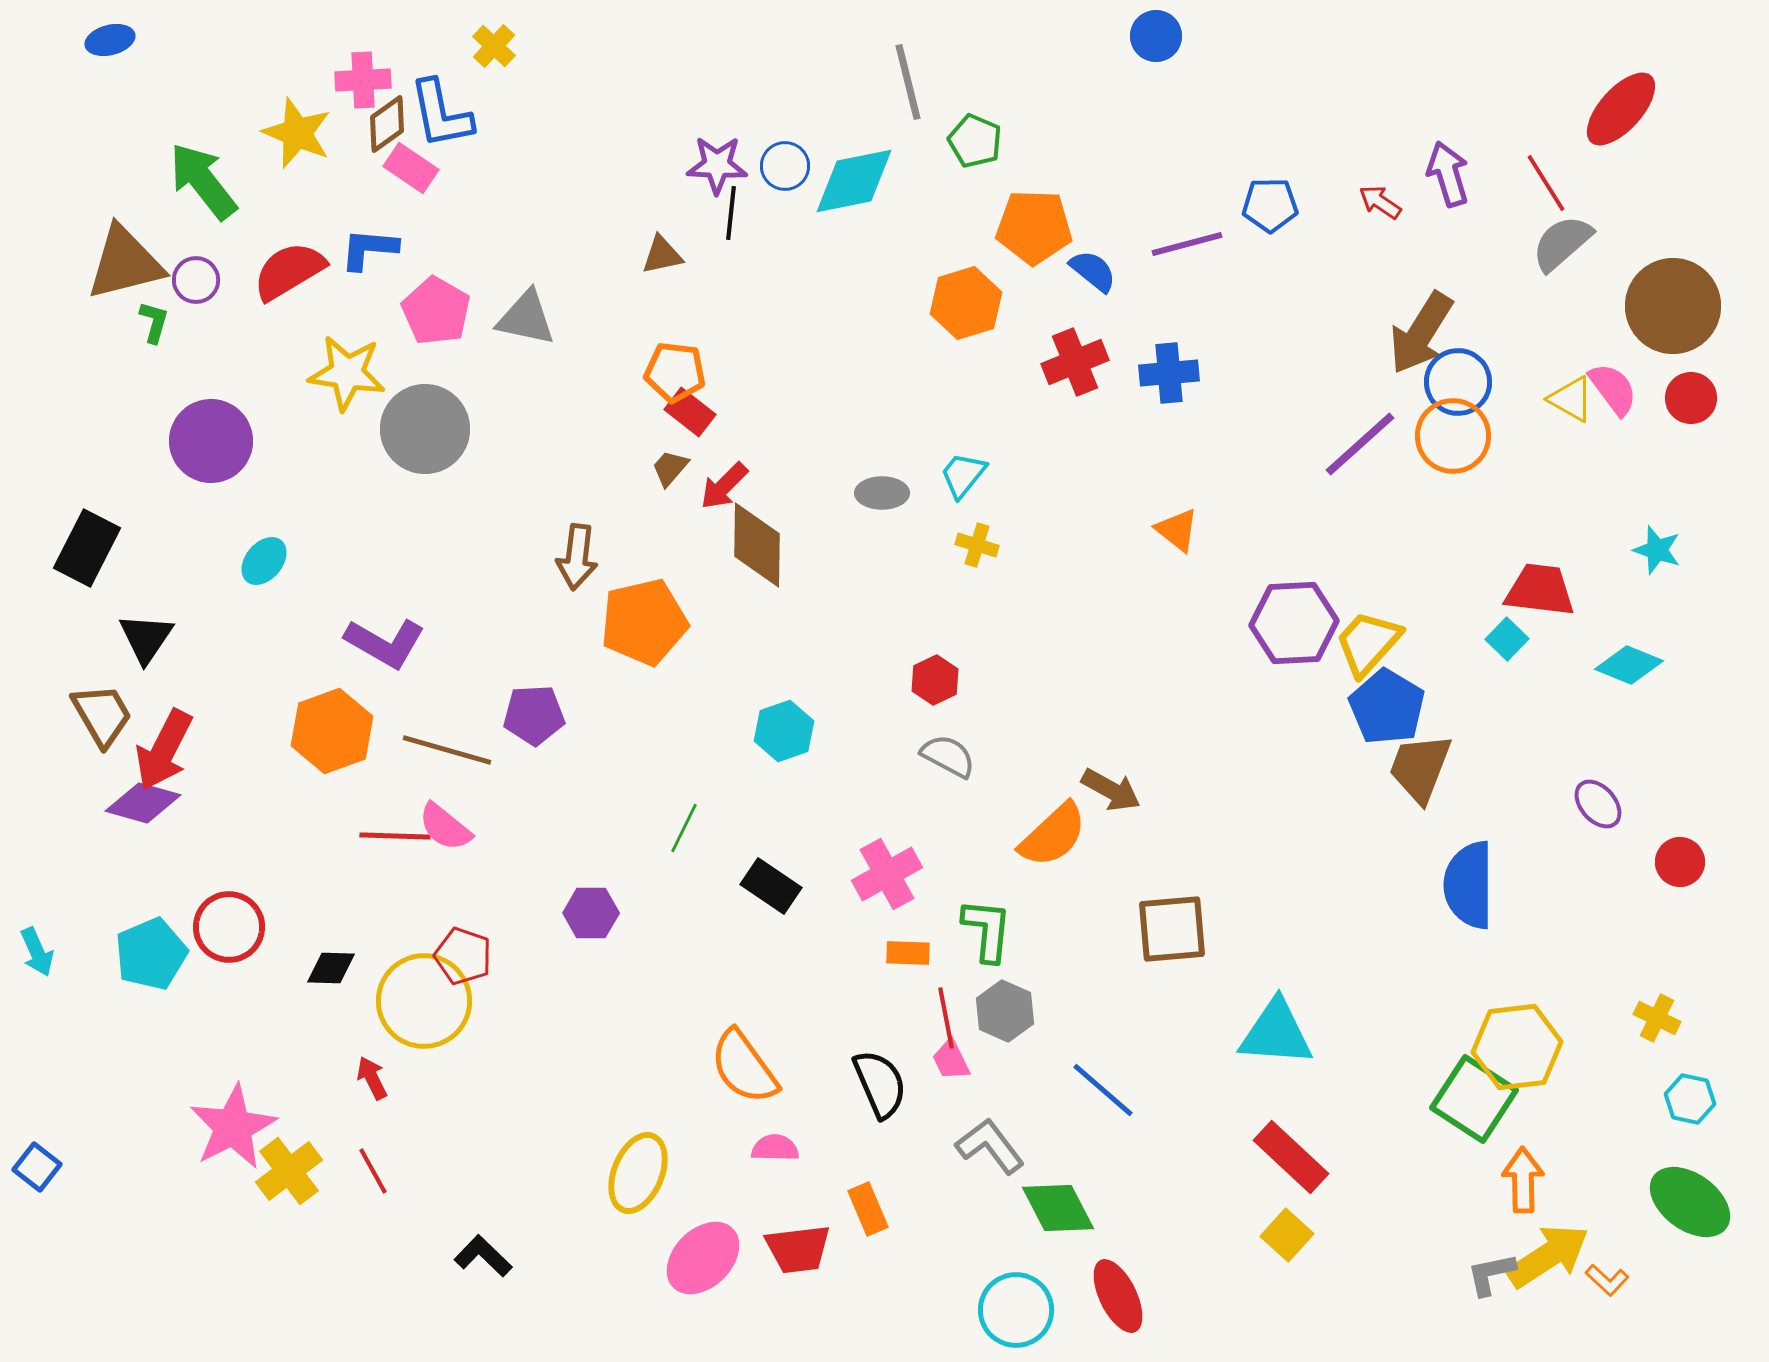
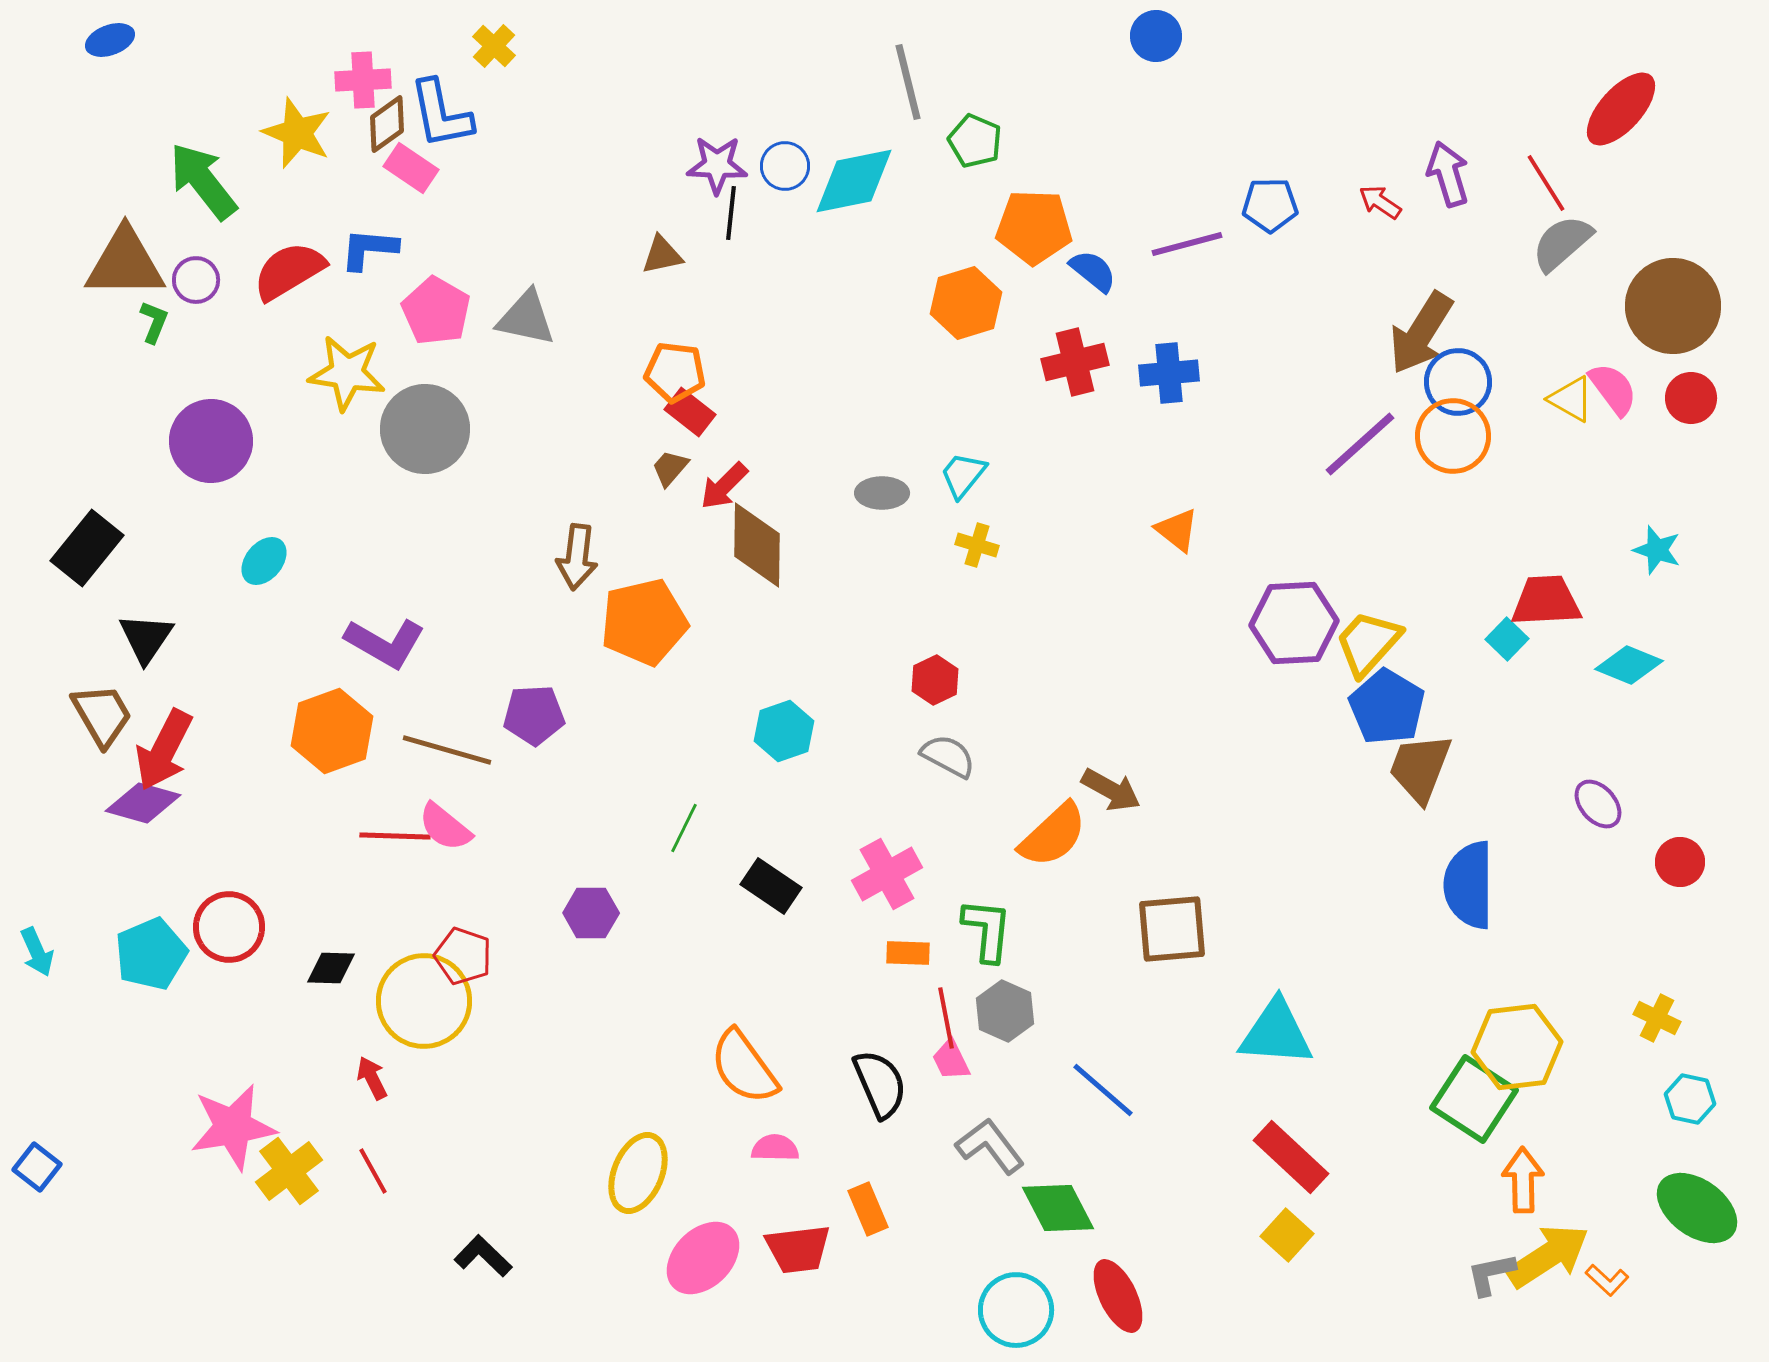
blue ellipse at (110, 40): rotated 6 degrees counterclockwise
brown triangle at (125, 263): rotated 14 degrees clockwise
green L-shape at (154, 322): rotated 6 degrees clockwise
red cross at (1075, 362): rotated 8 degrees clockwise
black rectangle at (87, 548): rotated 12 degrees clockwise
red trapezoid at (1540, 590): moved 6 px right, 11 px down; rotated 10 degrees counterclockwise
pink star at (233, 1127): rotated 18 degrees clockwise
green ellipse at (1690, 1202): moved 7 px right, 6 px down
